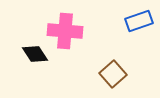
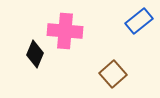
blue rectangle: rotated 20 degrees counterclockwise
black diamond: rotated 56 degrees clockwise
